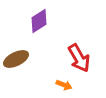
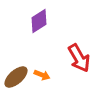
brown ellipse: moved 18 px down; rotated 15 degrees counterclockwise
orange arrow: moved 22 px left, 10 px up
